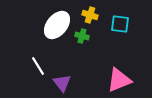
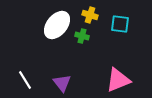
white line: moved 13 px left, 14 px down
pink triangle: moved 1 px left
